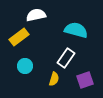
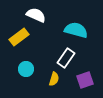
white semicircle: rotated 36 degrees clockwise
cyan circle: moved 1 px right, 3 px down
